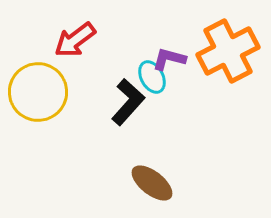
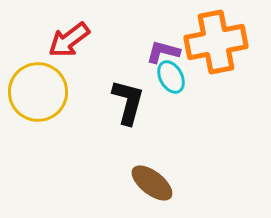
red arrow: moved 6 px left
orange cross: moved 12 px left, 9 px up; rotated 16 degrees clockwise
purple L-shape: moved 6 px left, 7 px up
cyan ellipse: moved 19 px right
black L-shape: rotated 27 degrees counterclockwise
